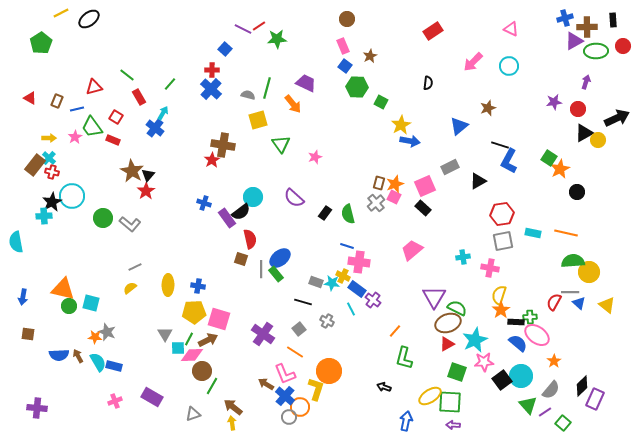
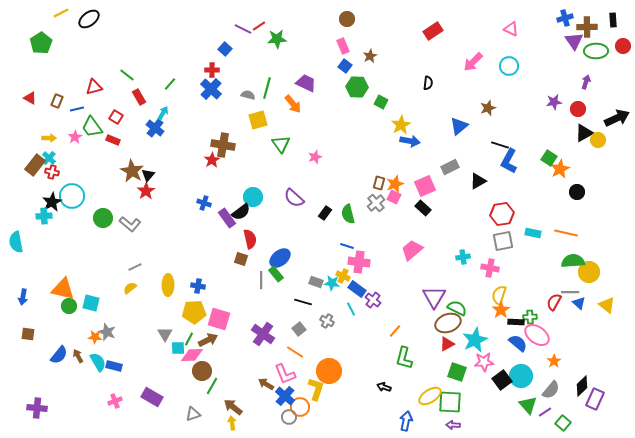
purple triangle at (574, 41): rotated 36 degrees counterclockwise
gray line at (261, 269): moved 11 px down
blue semicircle at (59, 355): rotated 48 degrees counterclockwise
